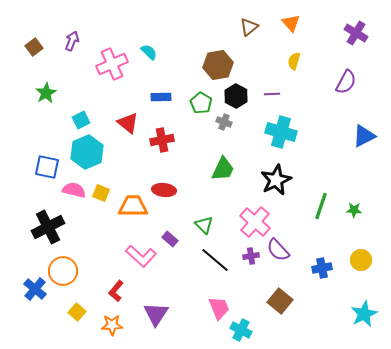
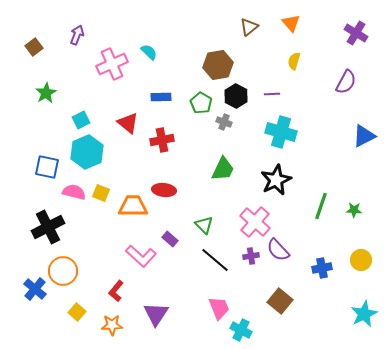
purple arrow at (72, 41): moved 5 px right, 6 px up
pink semicircle at (74, 190): moved 2 px down
